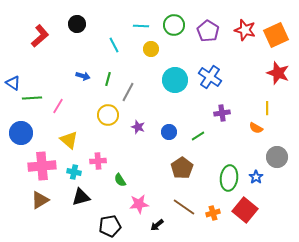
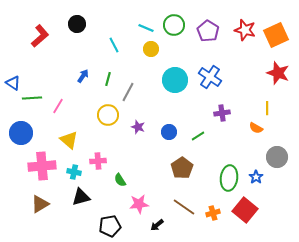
cyan line at (141, 26): moved 5 px right, 2 px down; rotated 21 degrees clockwise
blue arrow at (83, 76): rotated 72 degrees counterclockwise
brown triangle at (40, 200): moved 4 px down
